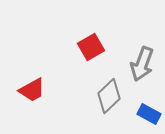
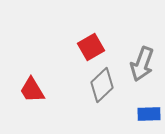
red trapezoid: rotated 88 degrees clockwise
gray diamond: moved 7 px left, 11 px up
blue rectangle: rotated 30 degrees counterclockwise
